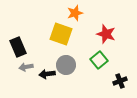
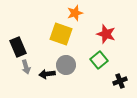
gray arrow: rotated 96 degrees counterclockwise
